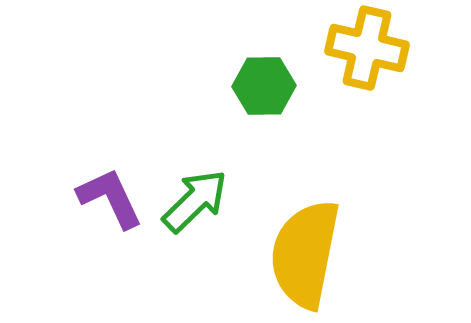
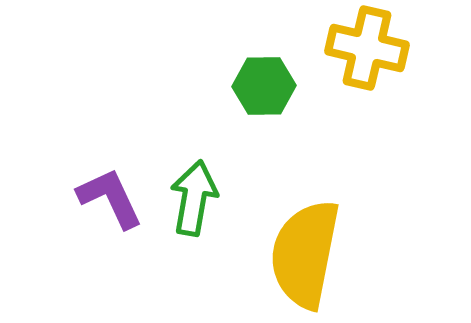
green arrow: moved 1 px left, 3 px up; rotated 36 degrees counterclockwise
